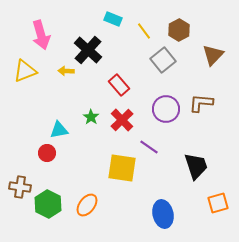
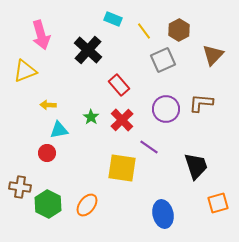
gray square: rotated 15 degrees clockwise
yellow arrow: moved 18 px left, 34 px down
